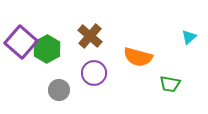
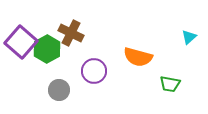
brown cross: moved 19 px left, 3 px up; rotated 15 degrees counterclockwise
purple circle: moved 2 px up
